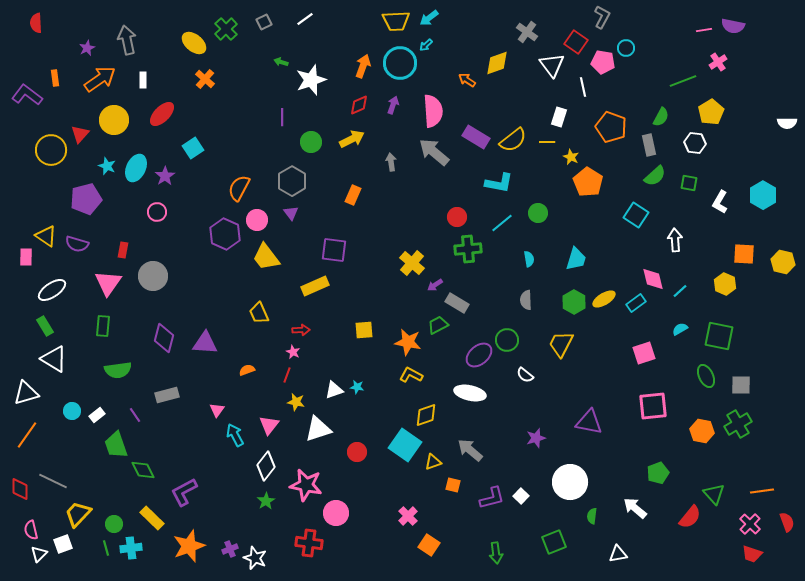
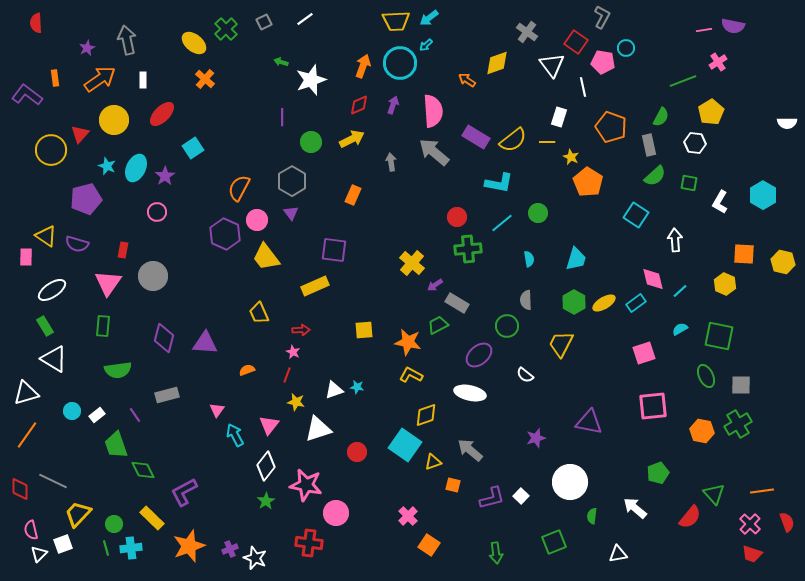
yellow ellipse at (604, 299): moved 4 px down
green circle at (507, 340): moved 14 px up
